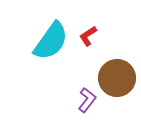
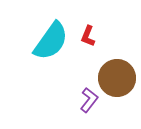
red L-shape: rotated 35 degrees counterclockwise
purple L-shape: moved 2 px right
